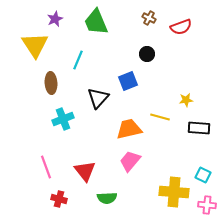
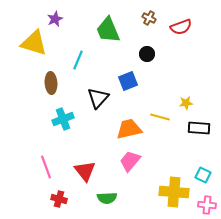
green trapezoid: moved 12 px right, 8 px down
yellow triangle: moved 1 px left, 2 px up; rotated 40 degrees counterclockwise
yellow star: moved 3 px down
